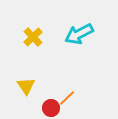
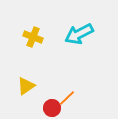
yellow cross: rotated 24 degrees counterclockwise
yellow triangle: rotated 30 degrees clockwise
red circle: moved 1 px right
